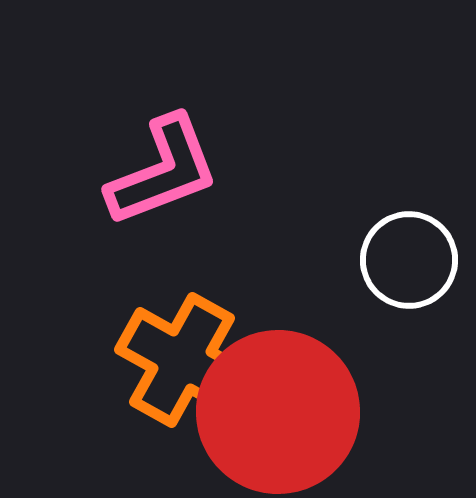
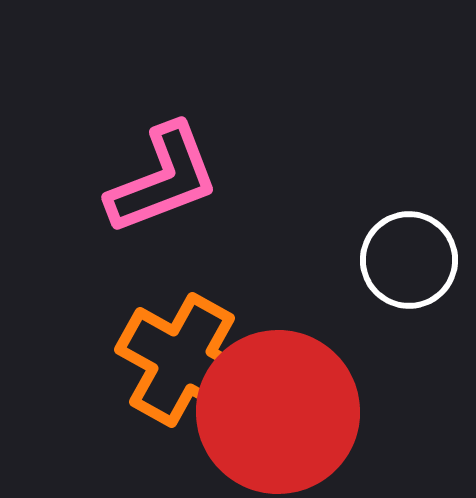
pink L-shape: moved 8 px down
